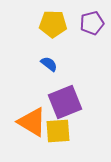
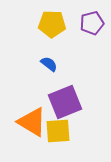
yellow pentagon: moved 1 px left
